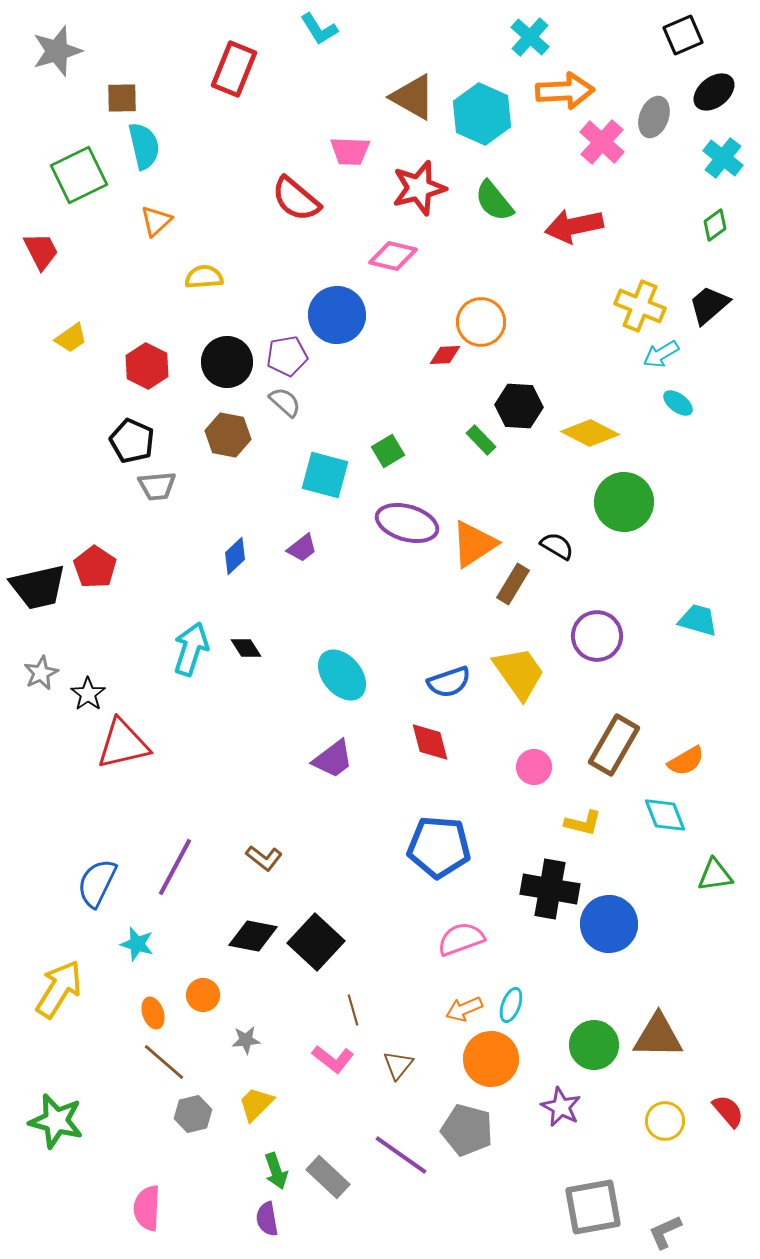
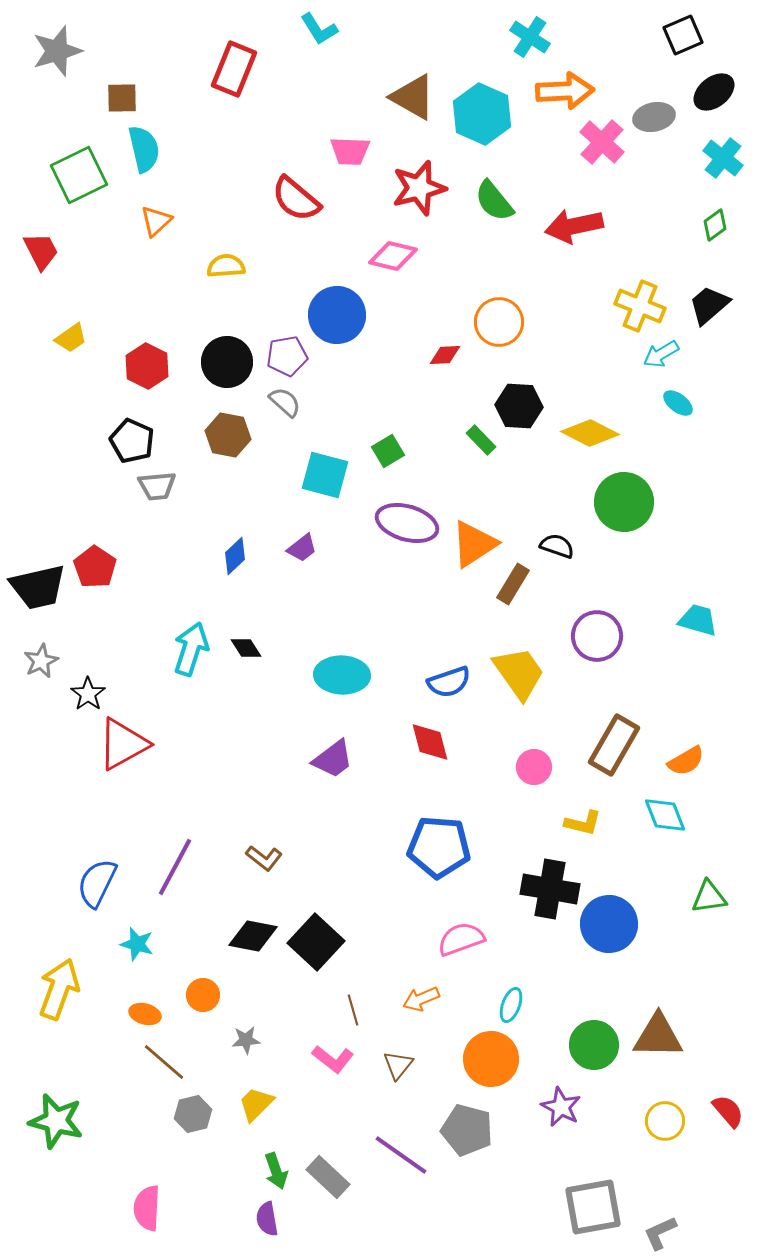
cyan cross at (530, 37): rotated 9 degrees counterclockwise
gray ellipse at (654, 117): rotated 57 degrees clockwise
cyan semicircle at (144, 146): moved 3 px down
yellow semicircle at (204, 277): moved 22 px right, 11 px up
orange circle at (481, 322): moved 18 px right
black semicircle at (557, 546): rotated 12 degrees counterclockwise
gray star at (41, 673): moved 12 px up
cyan ellipse at (342, 675): rotated 48 degrees counterclockwise
red triangle at (123, 744): rotated 16 degrees counterclockwise
green triangle at (715, 875): moved 6 px left, 22 px down
yellow arrow at (59, 989): rotated 12 degrees counterclockwise
orange arrow at (464, 1009): moved 43 px left, 10 px up
orange ellipse at (153, 1013): moved 8 px left, 1 px down; rotated 56 degrees counterclockwise
gray L-shape at (665, 1232): moved 5 px left, 1 px down
